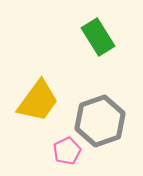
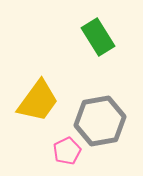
gray hexagon: rotated 9 degrees clockwise
